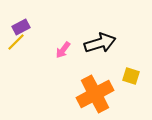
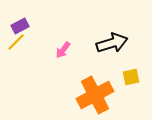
purple rectangle: moved 1 px left, 1 px up
black arrow: moved 12 px right
yellow square: moved 1 px down; rotated 30 degrees counterclockwise
orange cross: moved 1 px down
